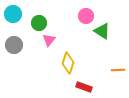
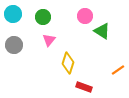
pink circle: moved 1 px left
green circle: moved 4 px right, 6 px up
orange line: rotated 32 degrees counterclockwise
